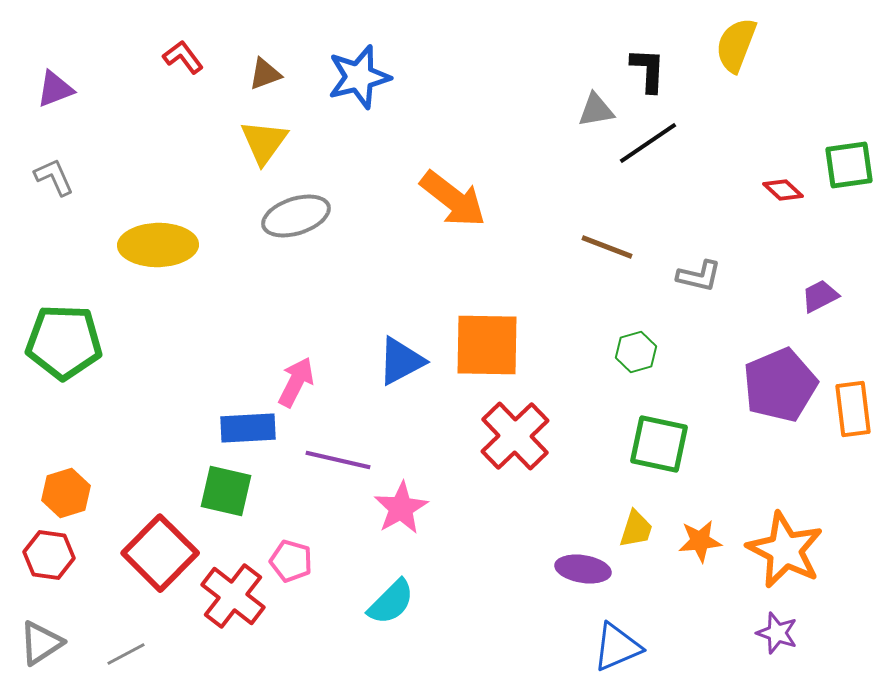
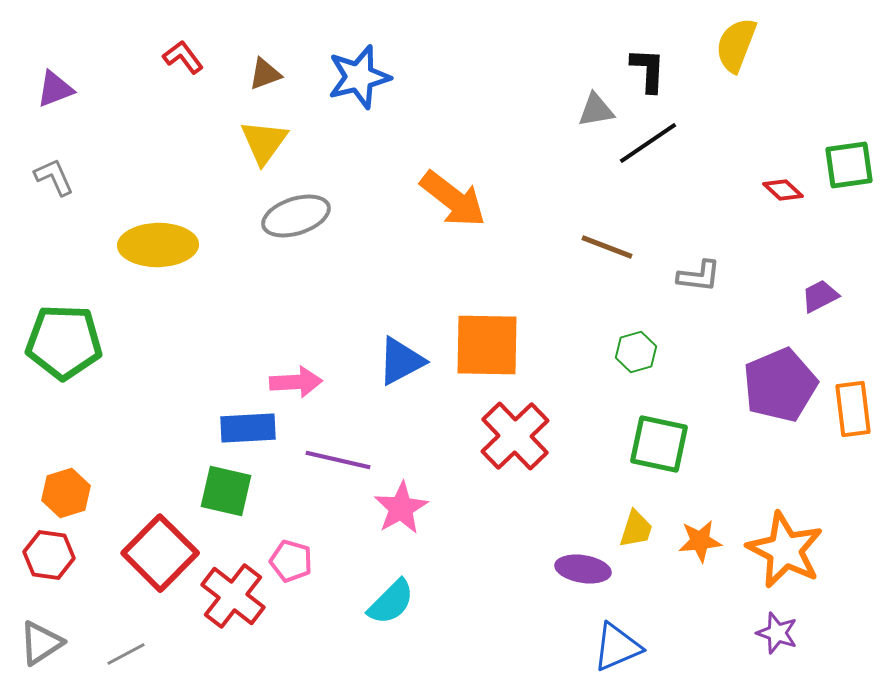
gray L-shape at (699, 276): rotated 6 degrees counterclockwise
pink arrow at (296, 382): rotated 60 degrees clockwise
